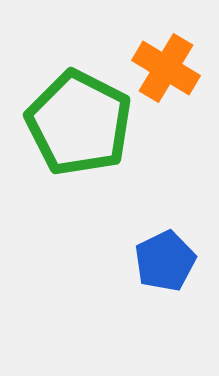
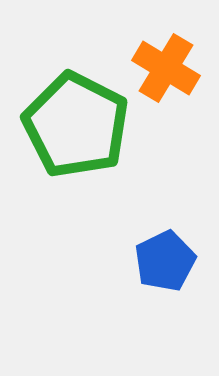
green pentagon: moved 3 px left, 2 px down
